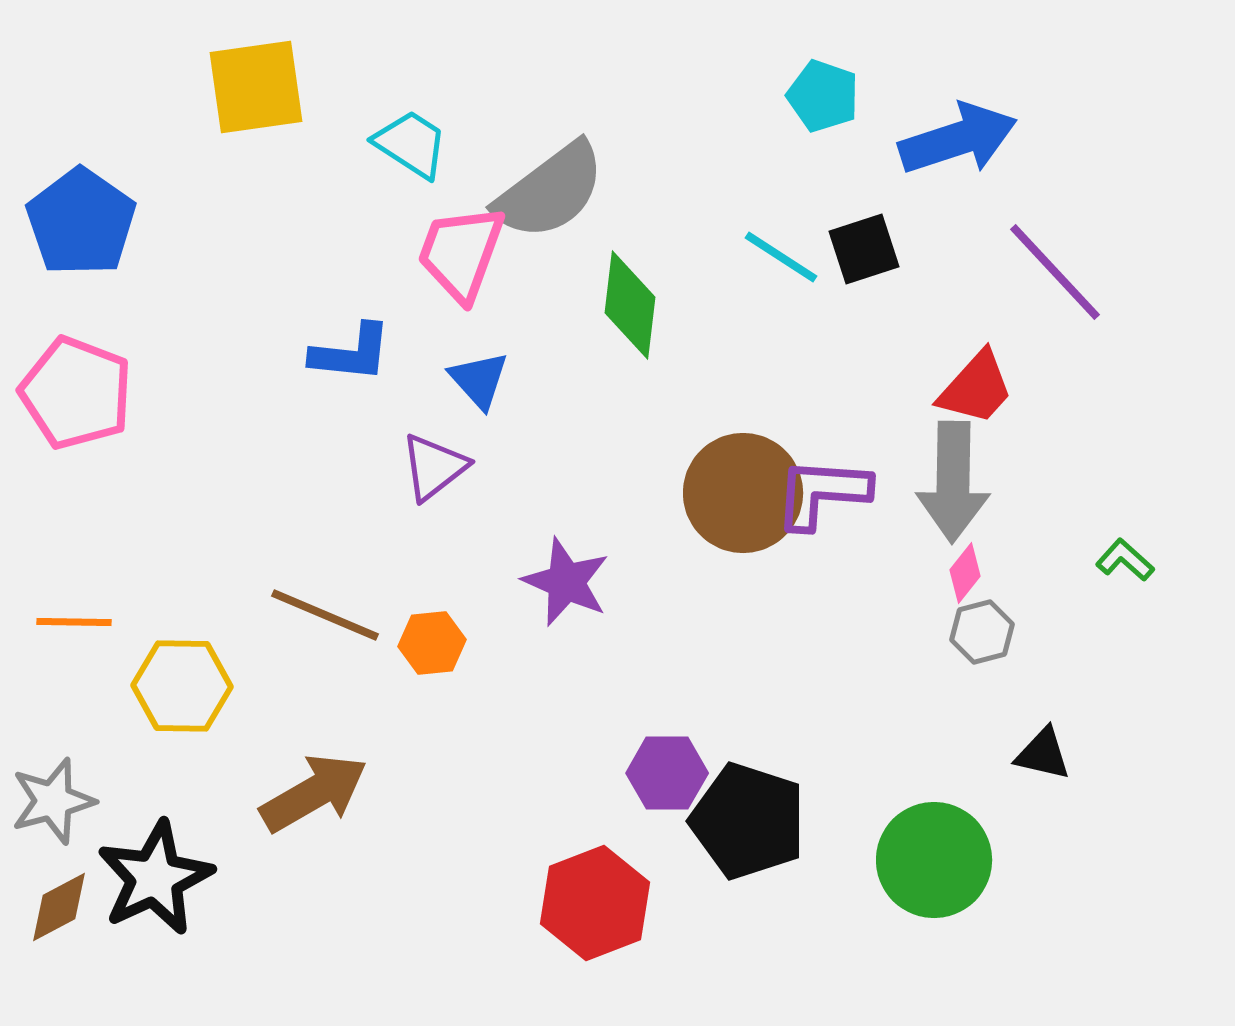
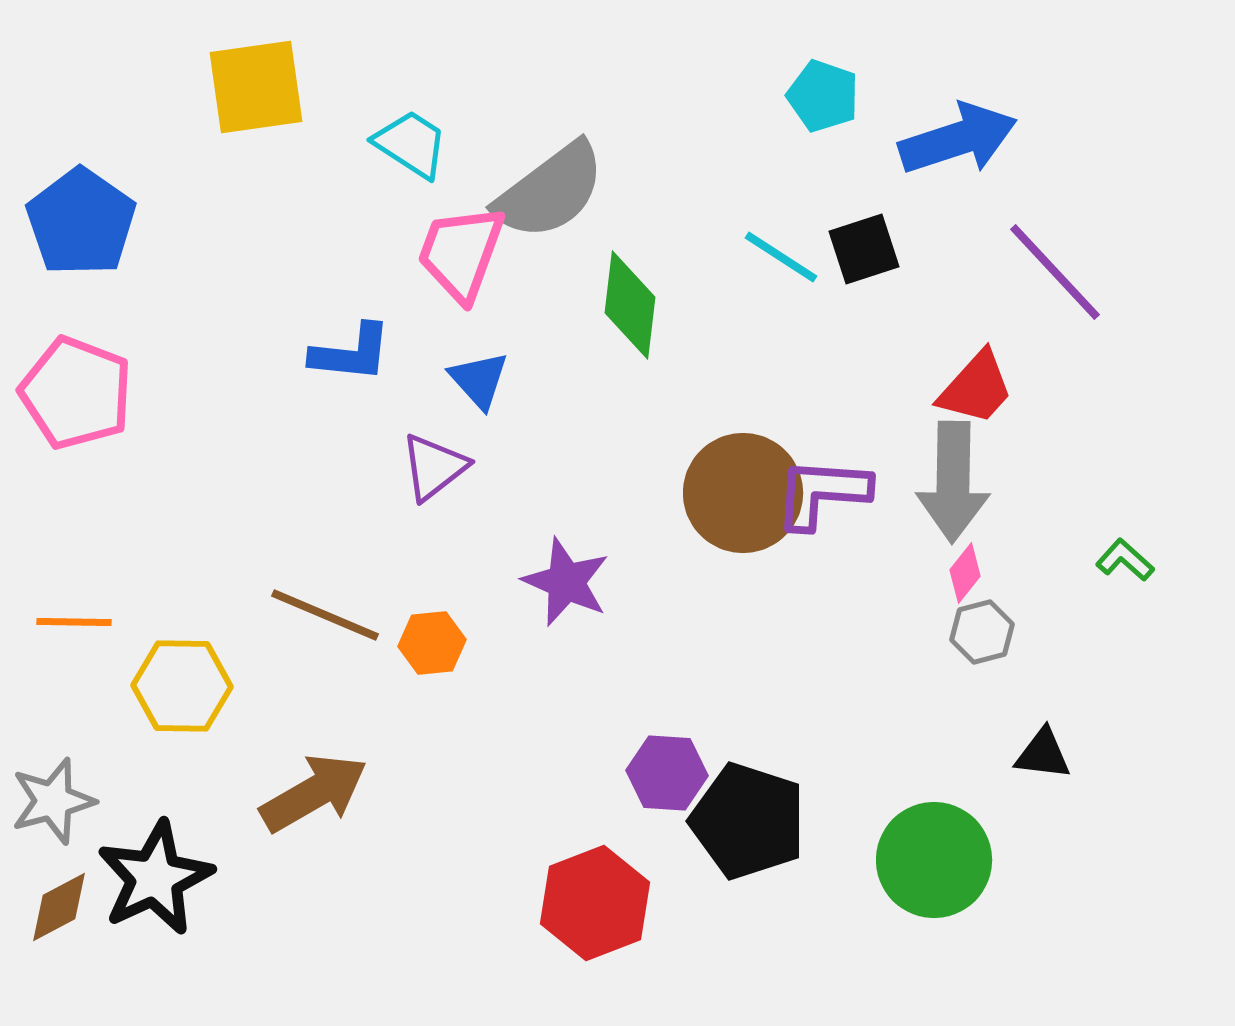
black triangle: rotated 6 degrees counterclockwise
purple hexagon: rotated 4 degrees clockwise
